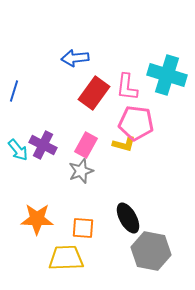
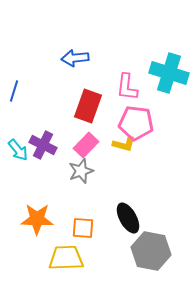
cyan cross: moved 2 px right, 2 px up
red rectangle: moved 6 px left, 13 px down; rotated 16 degrees counterclockwise
pink rectangle: rotated 15 degrees clockwise
